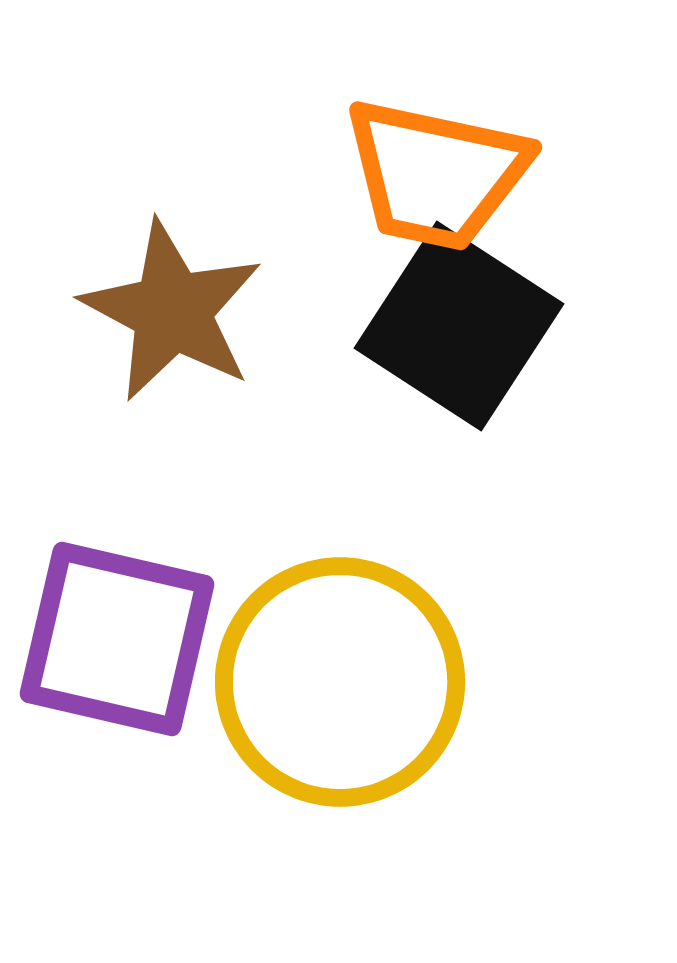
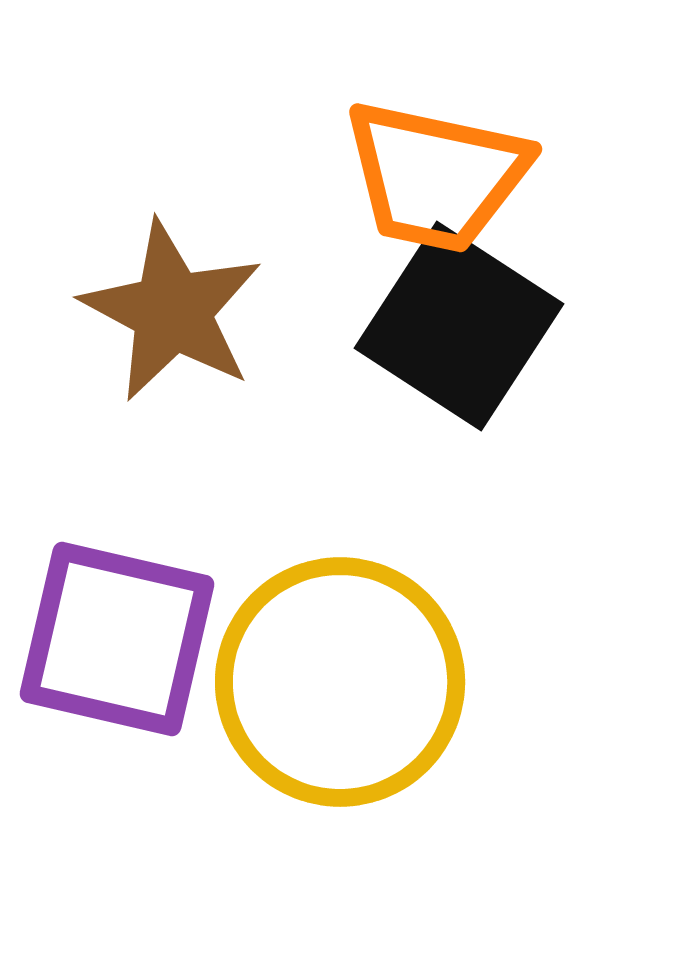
orange trapezoid: moved 2 px down
